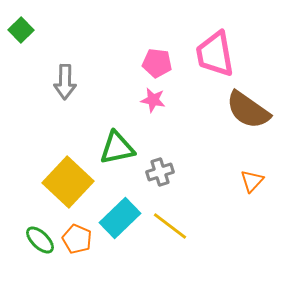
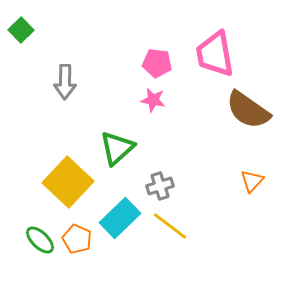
green triangle: rotated 30 degrees counterclockwise
gray cross: moved 14 px down
